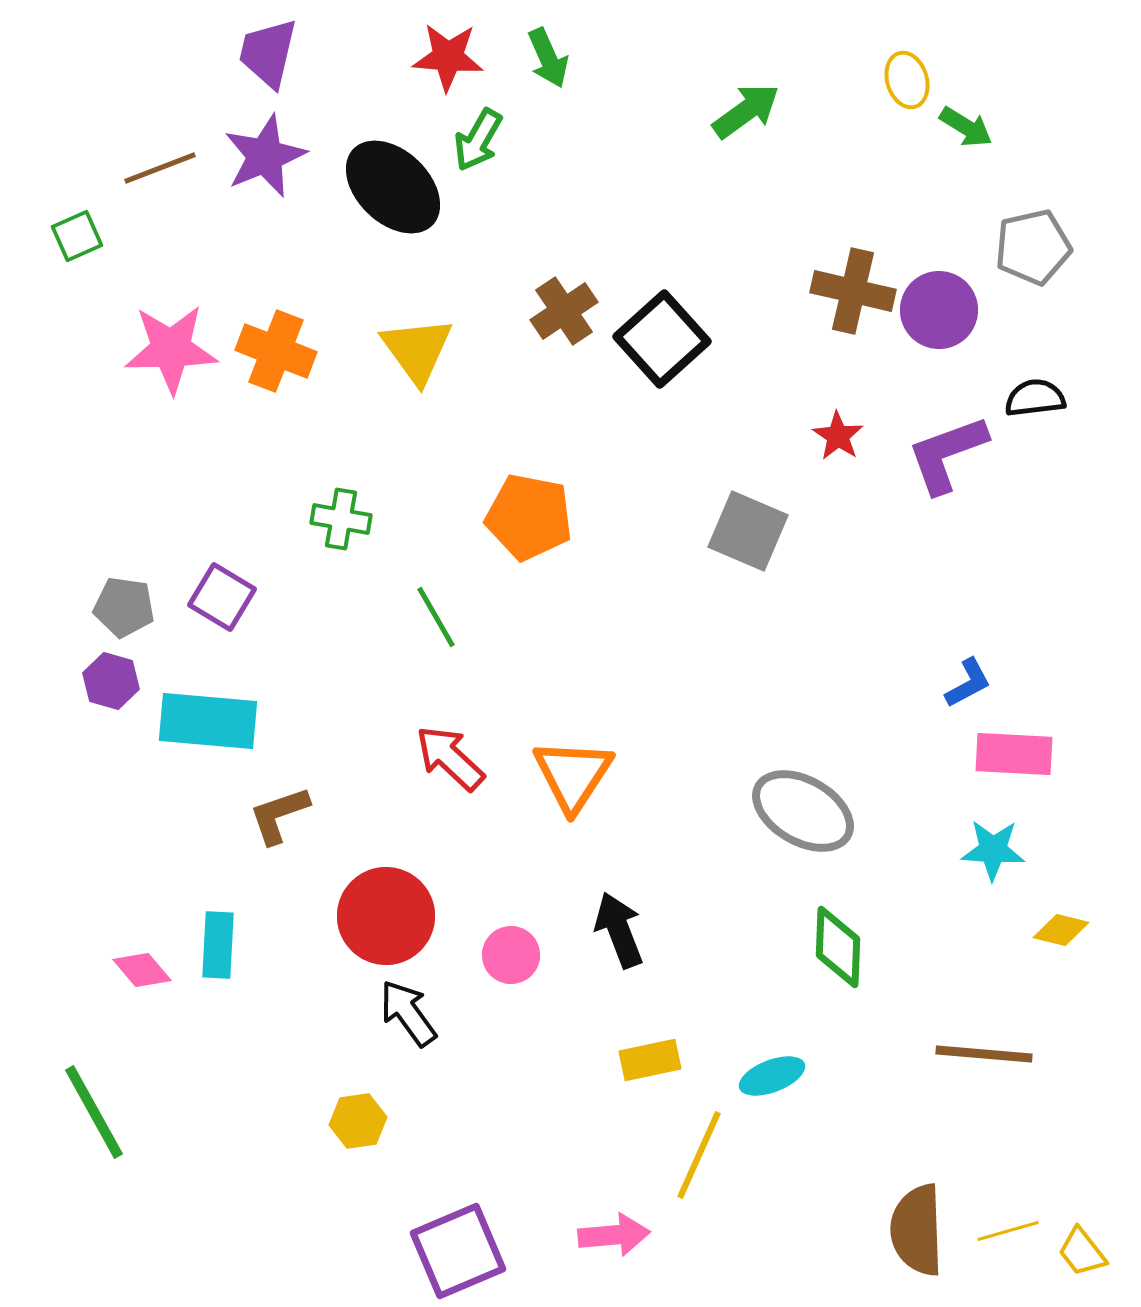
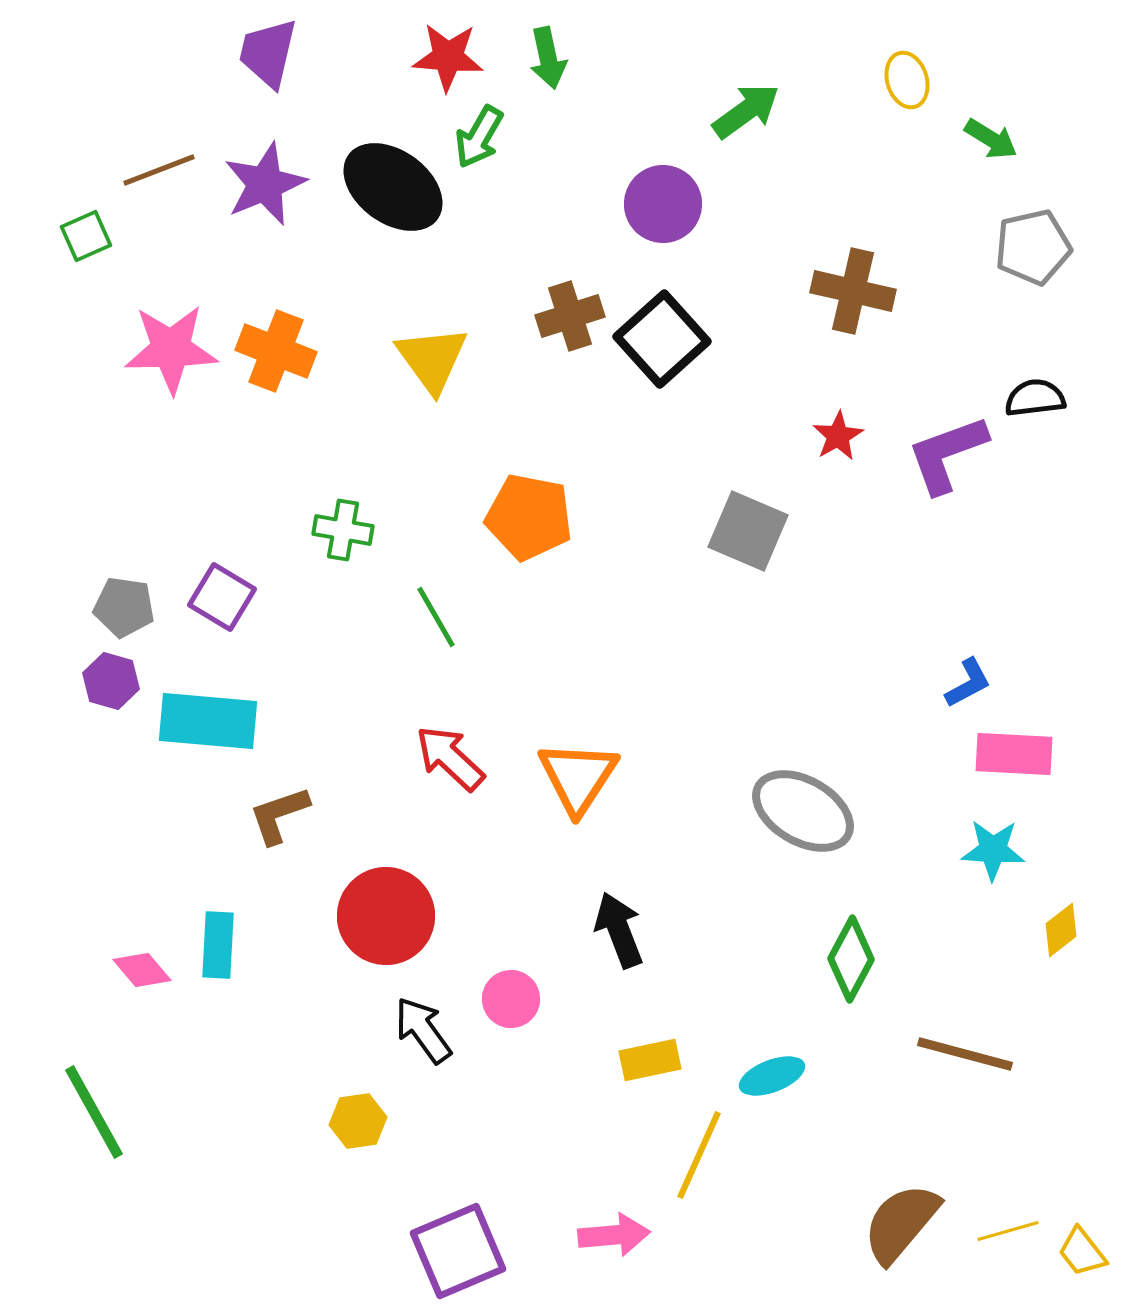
green arrow at (548, 58): rotated 12 degrees clockwise
green arrow at (966, 127): moved 25 px right, 12 px down
green arrow at (478, 140): moved 1 px right, 3 px up
purple star at (265, 156): moved 28 px down
brown line at (160, 168): moved 1 px left, 2 px down
black ellipse at (393, 187): rotated 8 degrees counterclockwise
green square at (77, 236): moved 9 px right
purple circle at (939, 310): moved 276 px left, 106 px up
brown cross at (564, 311): moved 6 px right, 5 px down; rotated 16 degrees clockwise
yellow triangle at (417, 350): moved 15 px right, 9 px down
red star at (838, 436): rotated 9 degrees clockwise
green cross at (341, 519): moved 2 px right, 11 px down
orange triangle at (573, 775): moved 5 px right, 2 px down
yellow diamond at (1061, 930): rotated 52 degrees counterclockwise
green diamond at (838, 947): moved 13 px right, 12 px down; rotated 26 degrees clockwise
pink circle at (511, 955): moved 44 px down
black arrow at (408, 1013): moved 15 px right, 17 px down
brown line at (984, 1054): moved 19 px left; rotated 10 degrees clockwise
brown semicircle at (917, 1230): moved 16 px left, 7 px up; rotated 42 degrees clockwise
